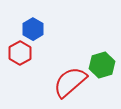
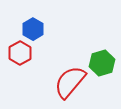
green hexagon: moved 2 px up
red semicircle: rotated 9 degrees counterclockwise
